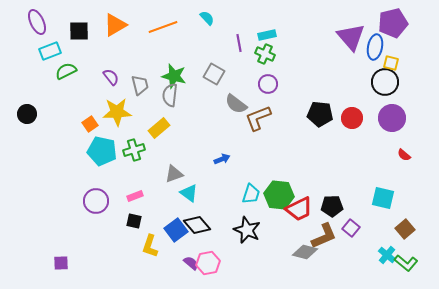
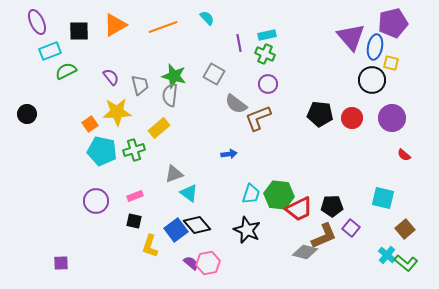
black circle at (385, 82): moved 13 px left, 2 px up
blue arrow at (222, 159): moved 7 px right, 5 px up; rotated 14 degrees clockwise
